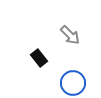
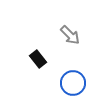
black rectangle: moved 1 px left, 1 px down
